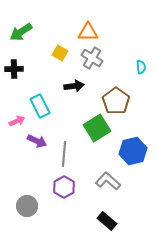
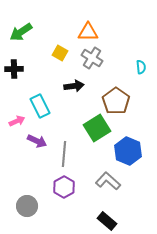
blue hexagon: moved 5 px left; rotated 24 degrees counterclockwise
